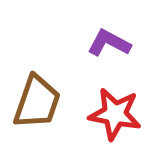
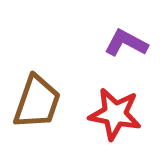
purple L-shape: moved 17 px right
